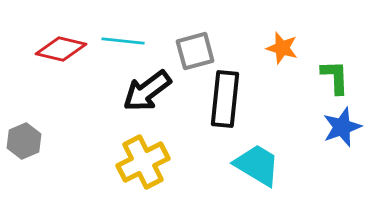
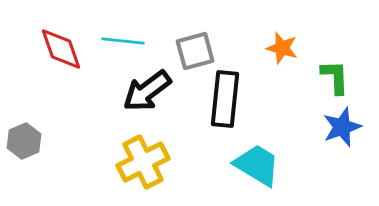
red diamond: rotated 57 degrees clockwise
